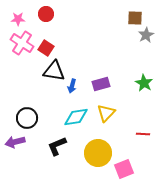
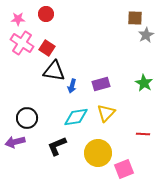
red square: moved 1 px right
